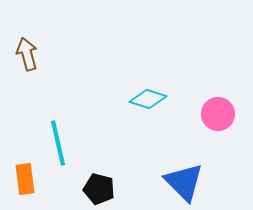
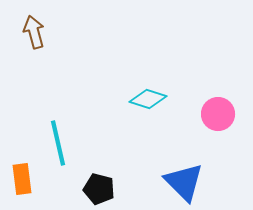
brown arrow: moved 7 px right, 22 px up
orange rectangle: moved 3 px left
